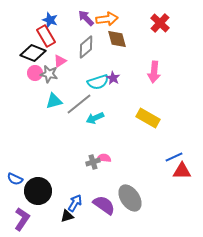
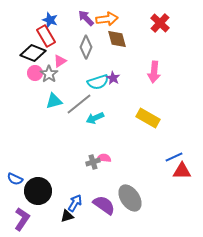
gray diamond: rotated 25 degrees counterclockwise
gray star: rotated 24 degrees clockwise
